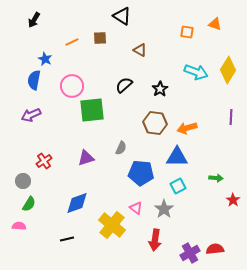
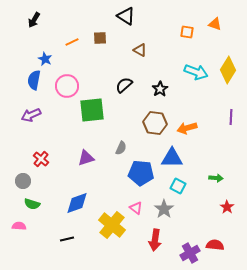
black triangle: moved 4 px right
pink circle: moved 5 px left
blue triangle: moved 5 px left, 1 px down
red cross: moved 3 px left, 2 px up; rotated 14 degrees counterclockwise
cyan square: rotated 35 degrees counterclockwise
red star: moved 6 px left, 7 px down
green semicircle: moved 3 px right; rotated 77 degrees clockwise
red semicircle: moved 4 px up; rotated 12 degrees clockwise
